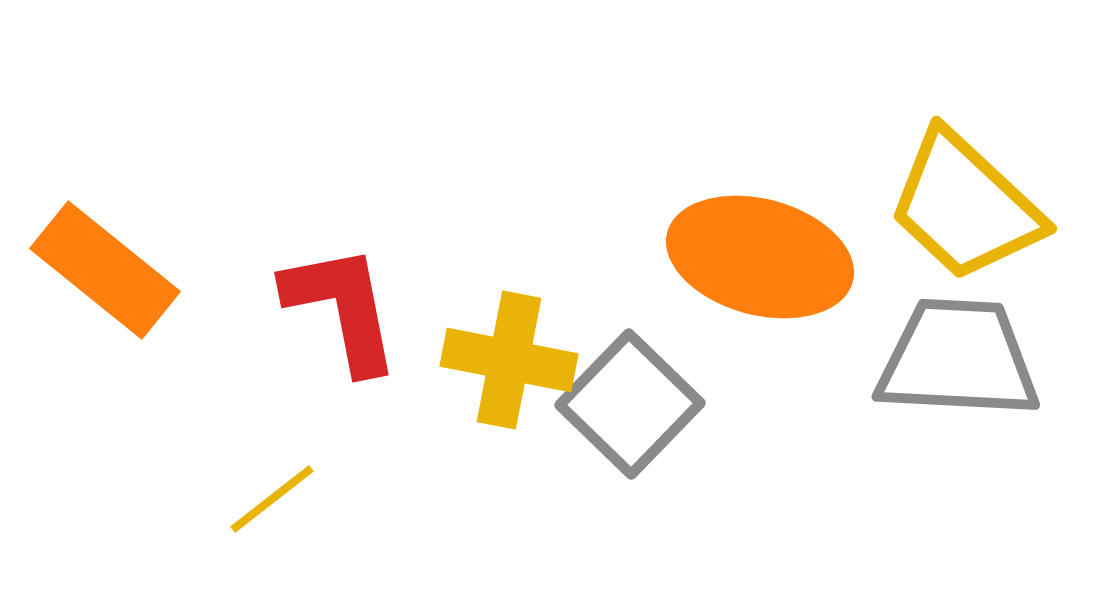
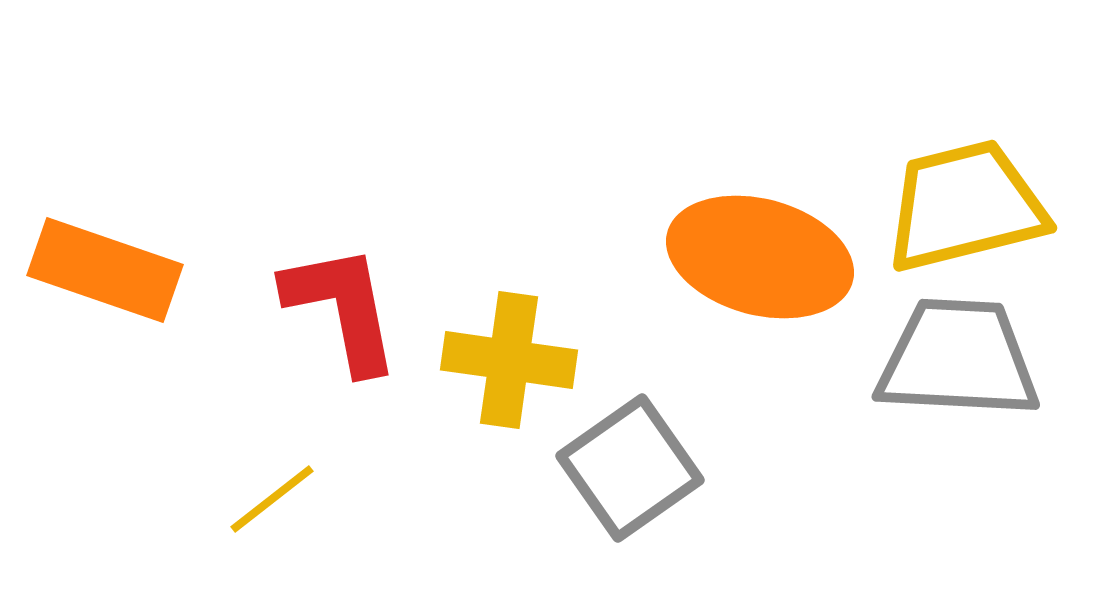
yellow trapezoid: rotated 123 degrees clockwise
orange rectangle: rotated 20 degrees counterclockwise
yellow cross: rotated 3 degrees counterclockwise
gray square: moved 64 px down; rotated 11 degrees clockwise
